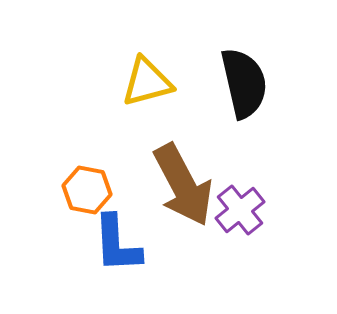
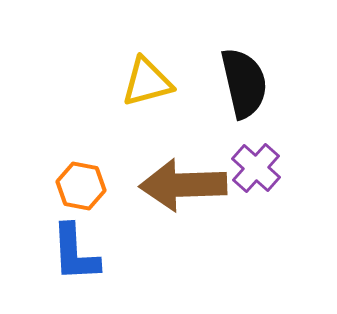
brown arrow: rotated 116 degrees clockwise
orange hexagon: moved 6 px left, 4 px up
purple cross: moved 16 px right, 42 px up; rotated 9 degrees counterclockwise
blue L-shape: moved 42 px left, 9 px down
